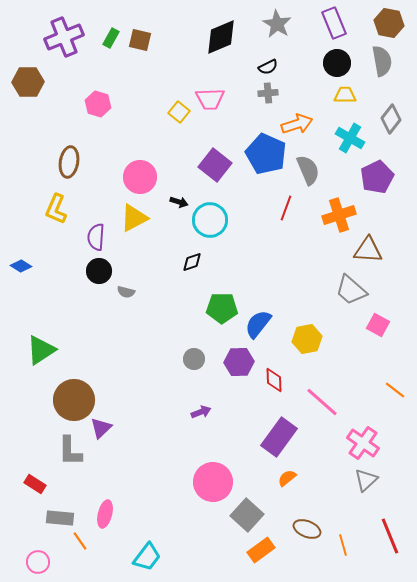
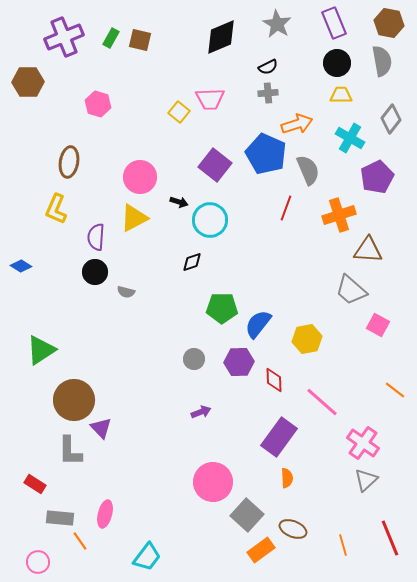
yellow trapezoid at (345, 95): moved 4 px left
black circle at (99, 271): moved 4 px left, 1 px down
purple triangle at (101, 428): rotated 30 degrees counterclockwise
orange semicircle at (287, 478): rotated 126 degrees clockwise
brown ellipse at (307, 529): moved 14 px left
red line at (390, 536): moved 2 px down
